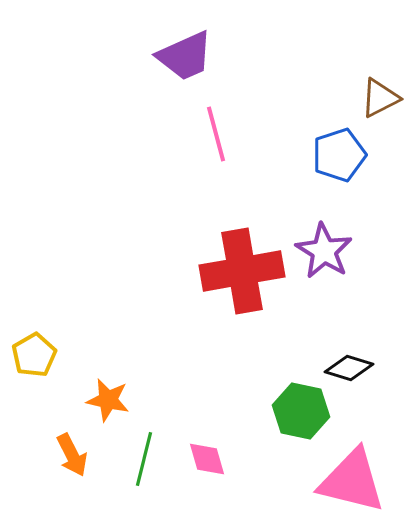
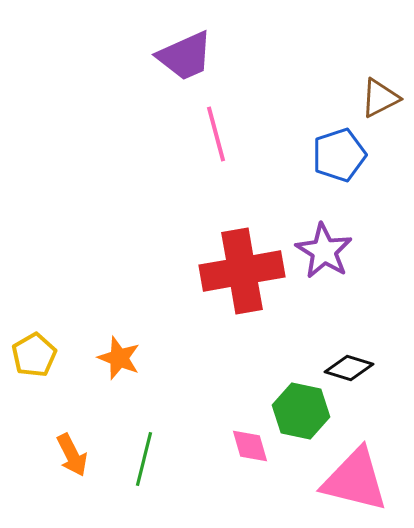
orange star: moved 11 px right, 42 px up; rotated 9 degrees clockwise
pink diamond: moved 43 px right, 13 px up
pink triangle: moved 3 px right, 1 px up
